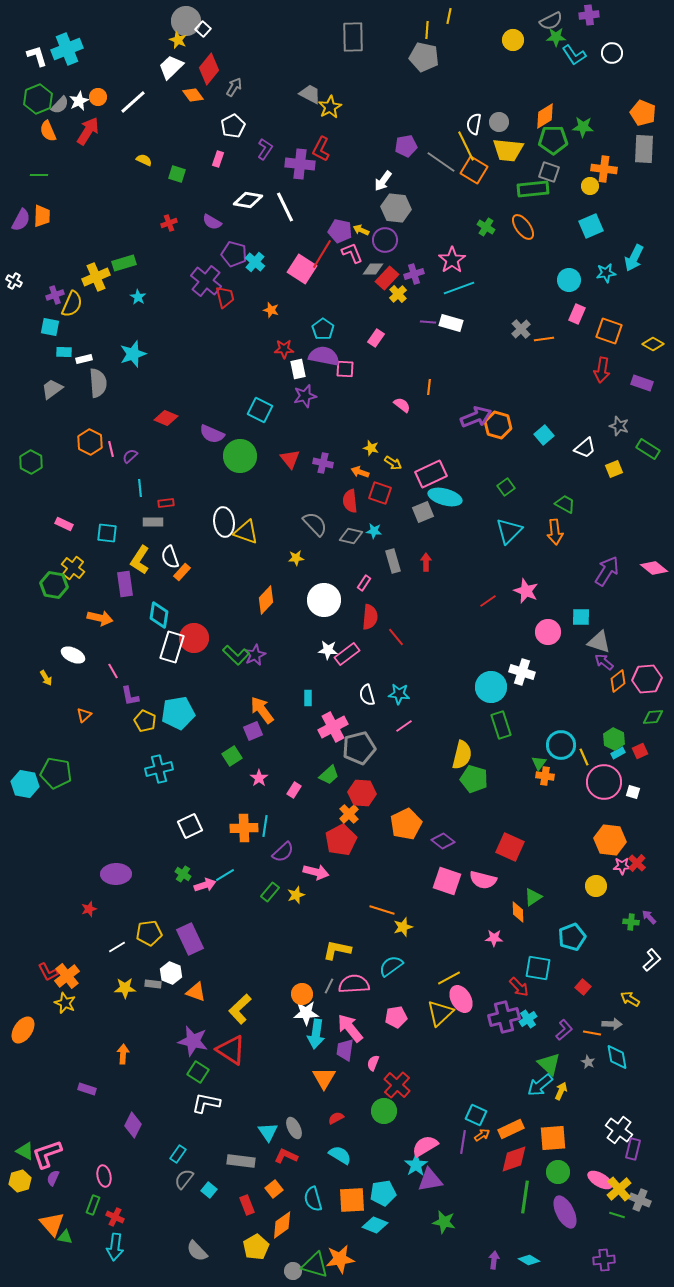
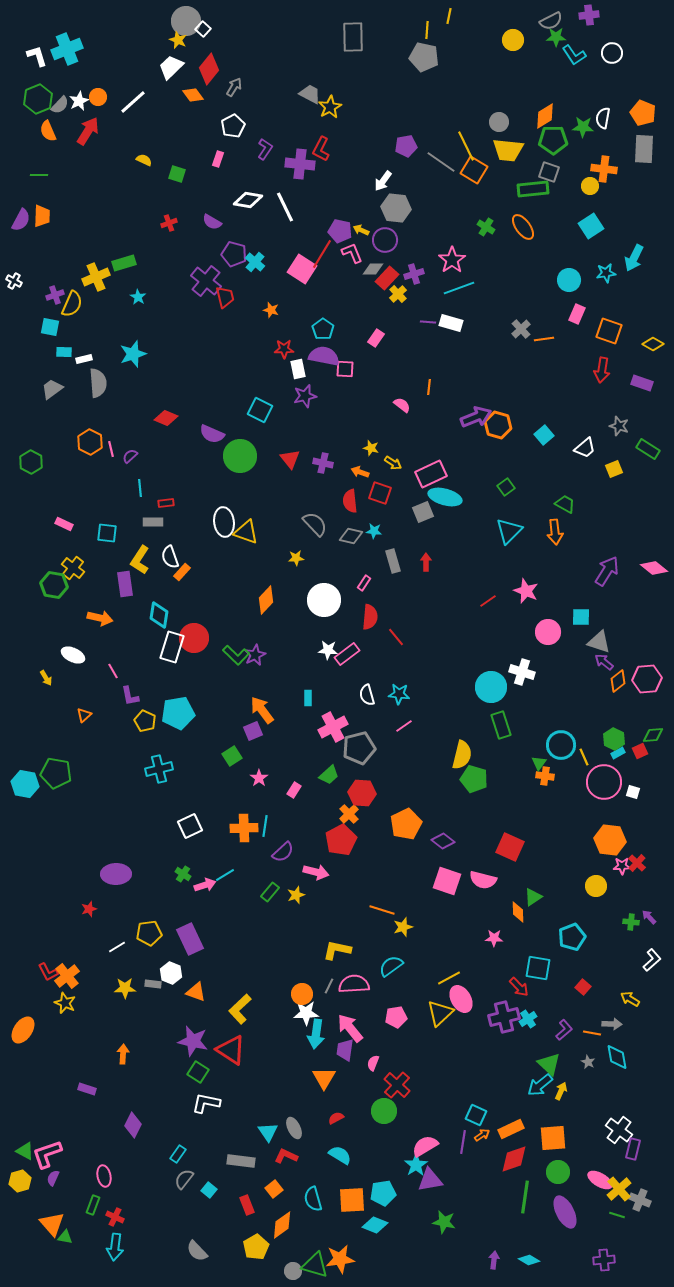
white semicircle at (474, 124): moved 129 px right, 6 px up
cyan square at (591, 226): rotated 10 degrees counterclockwise
green diamond at (653, 717): moved 18 px down
